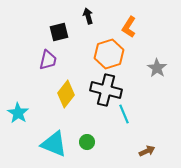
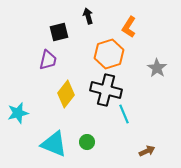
cyan star: rotated 25 degrees clockwise
